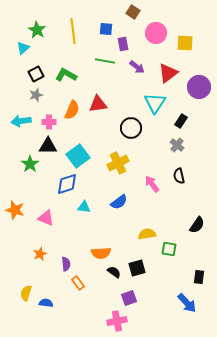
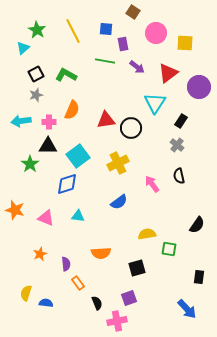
yellow line at (73, 31): rotated 20 degrees counterclockwise
red triangle at (98, 104): moved 8 px right, 16 px down
cyan triangle at (84, 207): moved 6 px left, 9 px down
black semicircle at (114, 272): moved 17 px left, 31 px down; rotated 32 degrees clockwise
blue arrow at (187, 303): moved 6 px down
